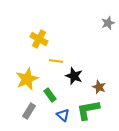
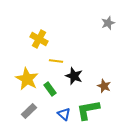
yellow star: rotated 20 degrees counterclockwise
brown star: moved 5 px right, 1 px up
green rectangle: moved 6 px up
gray rectangle: rotated 14 degrees clockwise
blue triangle: moved 1 px right, 1 px up
